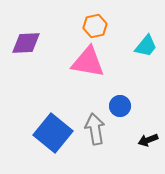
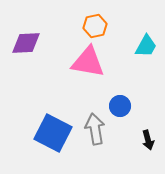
cyan trapezoid: rotated 10 degrees counterclockwise
blue square: rotated 12 degrees counterclockwise
black arrow: rotated 84 degrees counterclockwise
